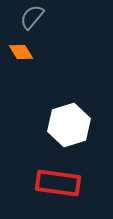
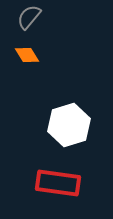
gray semicircle: moved 3 px left
orange diamond: moved 6 px right, 3 px down
